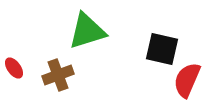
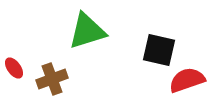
black square: moved 3 px left, 1 px down
brown cross: moved 6 px left, 4 px down
red semicircle: rotated 48 degrees clockwise
